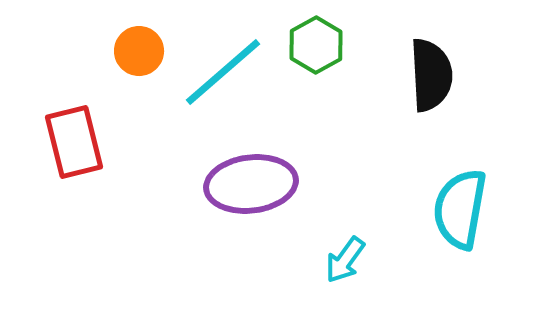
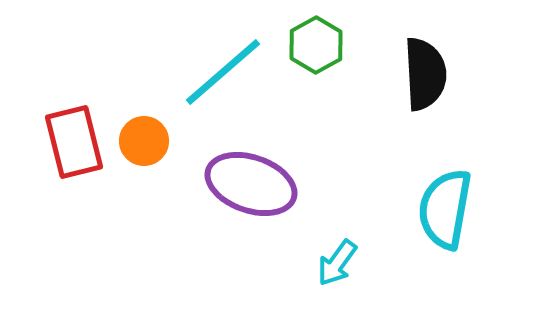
orange circle: moved 5 px right, 90 px down
black semicircle: moved 6 px left, 1 px up
purple ellipse: rotated 26 degrees clockwise
cyan semicircle: moved 15 px left
cyan arrow: moved 8 px left, 3 px down
